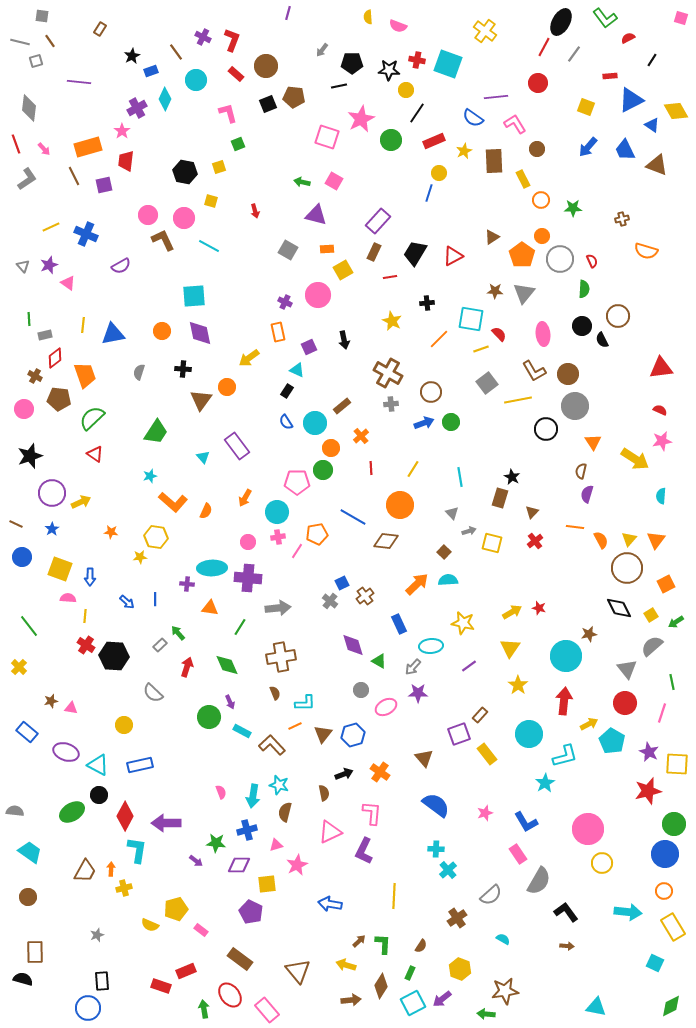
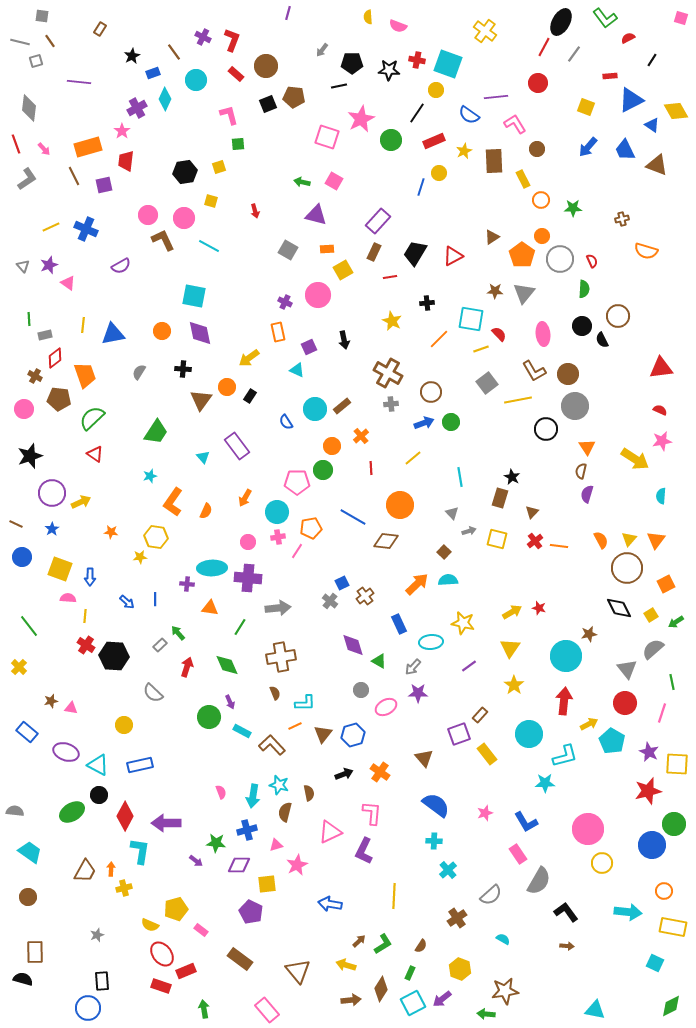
brown line at (176, 52): moved 2 px left
blue rectangle at (151, 71): moved 2 px right, 2 px down
yellow circle at (406, 90): moved 30 px right
pink L-shape at (228, 113): moved 1 px right, 2 px down
blue semicircle at (473, 118): moved 4 px left, 3 px up
green square at (238, 144): rotated 16 degrees clockwise
black hexagon at (185, 172): rotated 20 degrees counterclockwise
blue line at (429, 193): moved 8 px left, 6 px up
blue cross at (86, 234): moved 5 px up
cyan square at (194, 296): rotated 15 degrees clockwise
gray semicircle at (139, 372): rotated 14 degrees clockwise
black rectangle at (287, 391): moved 37 px left, 5 px down
cyan circle at (315, 423): moved 14 px up
orange triangle at (593, 442): moved 6 px left, 5 px down
orange circle at (331, 448): moved 1 px right, 2 px up
yellow line at (413, 469): moved 11 px up; rotated 18 degrees clockwise
orange L-shape at (173, 502): rotated 84 degrees clockwise
orange line at (575, 527): moved 16 px left, 19 px down
orange pentagon at (317, 534): moved 6 px left, 6 px up
yellow square at (492, 543): moved 5 px right, 4 px up
cyan ellipse at (431, 646): moved 4 px up
gray semicircle at (652, 646): moved 1 px right, 3 px down
yellow star at (518, 685): moved 4 px left
cyan star at (545, 783): rotated 30 degrees clockwise
brown semicircle at (324, 793): moved 15 px left
cyan cross at (436, 849): moved 2 px left, 8 px up
cyan L-shape at (137, 850): moved 3 px right, 1 px down
blue circle at (665, 854): moved 13 px left, 9 px up
yellow rectangle at (673, 927): rotated 48 degrees counterclockwise
green L-shape at (383, 944): rotated 55 degrees clockwise
brown diamond at (381, 986): moved 3 px down
red ellipse at (230, 995): moved 68 px left, 41 px up
cyan triangle at (596, 1007): moved 1 px left, 3 px down
